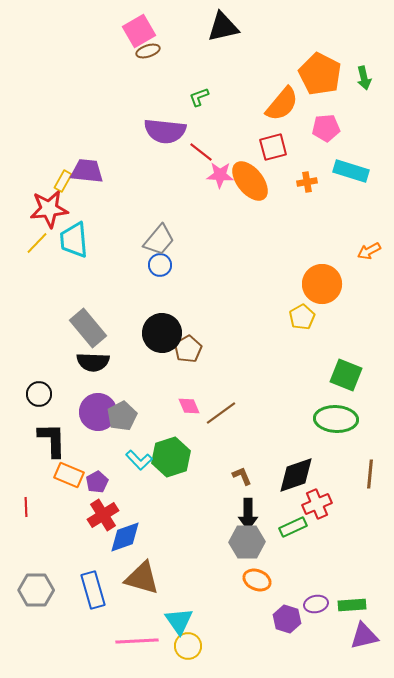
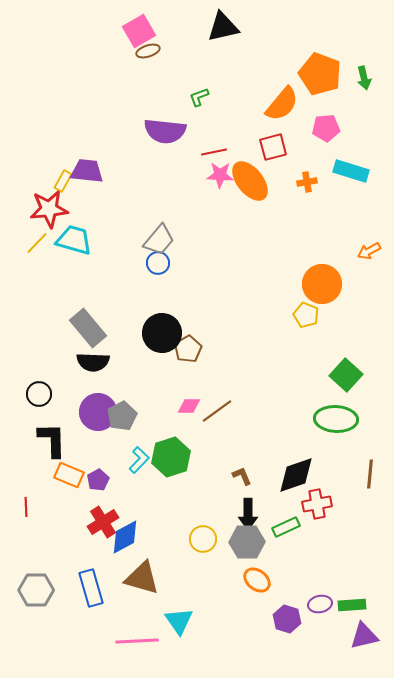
orange pentagon at (320, 74): rotated 6 degrees counterclockwise
red line at (201, 152): moved 13 px right; rotated 50 degrees counterclockwise
cyan trapezoid at (74, 240): rotated 111 degrees clockwise
blue circle at (160, 265): moved 2 px left, 2 px up
yellow pentagon at (302, 317): moved 4 px right, 2 px up; rotated 20 degrees counterclockwise
green square at (346, 375): rotated 20 degrees clockwise
pink diamond at (189, 406): rotated 65 degrees counterclockwise
brown line at (221, 413): moved 4 px left, 2 px up
cyan L-shape at (139, 460): rotated 92 degrees counterclockwise
purple pentagon at (97, 482): moved 1 px right, 2 px up
red cross at (317, 504): rotated 12 degrees clockwise
red cross at (103, 515): moved 7 px down
green rectangle at (293, 527): moved 7 px left
blue diamond at (125, 537): rotated 9 degrees counterclockwise
orange ellipse at (257, 580): rotated 16 degrees clockwise
blue rectangle at (93, 590): moved 2 px left, 2 px up
purple ellipse at (316, 604): moved 4 px right
yellow circle at (188, 646): moved 15 px right, 107 px up
